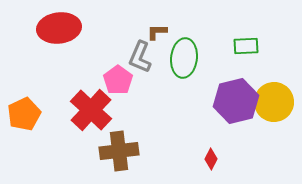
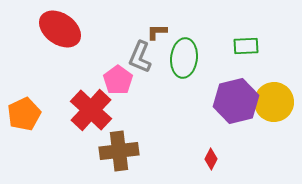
red ellipse: moved 1 px right, 1 px down; rotated 42 degrees clockwise
